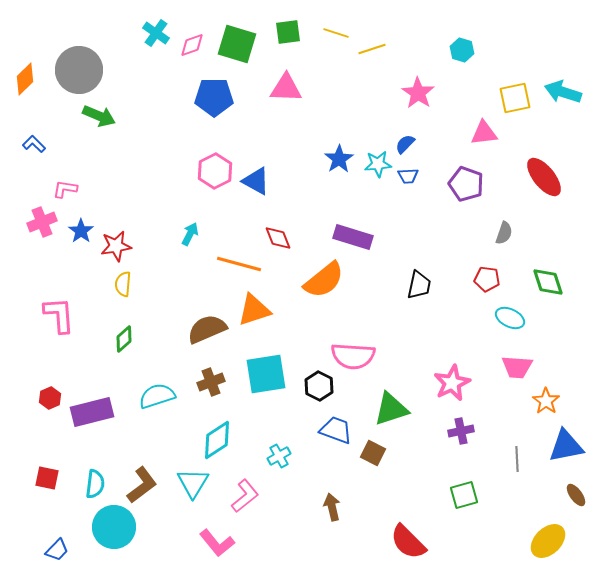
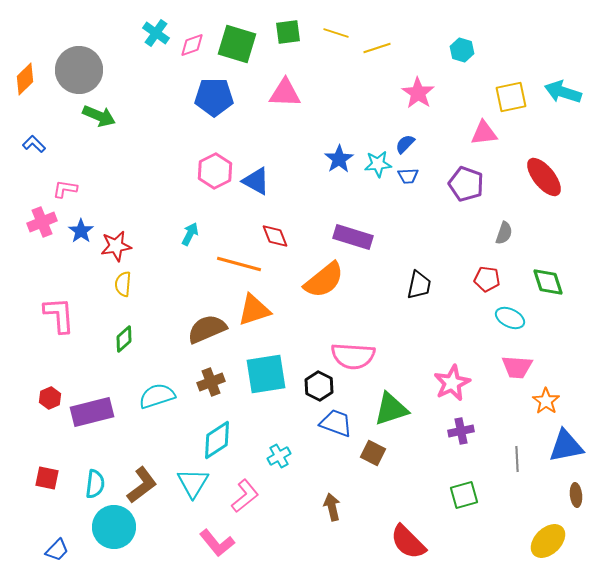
yellow line at (372, 49): moved 5 px right, 1 px up
pink triangle at (286, 88): moved 1 px left, 5 px down
yellow square at (515, 98): moved 4 px left, 1 px up
red diamond at (278, 238): moved 3 px left, 2 px up
blue trapezoid at (336, 430): moved 7 px up
brown ellipse at (576, 495): rotated 30 degrees clockwise
